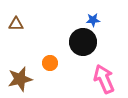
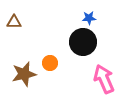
blue star: moved 4 px left, 2 px up
brown triangle: moved 2 px left, 2 px up
brown star: moved 4 px right, 5 px up
